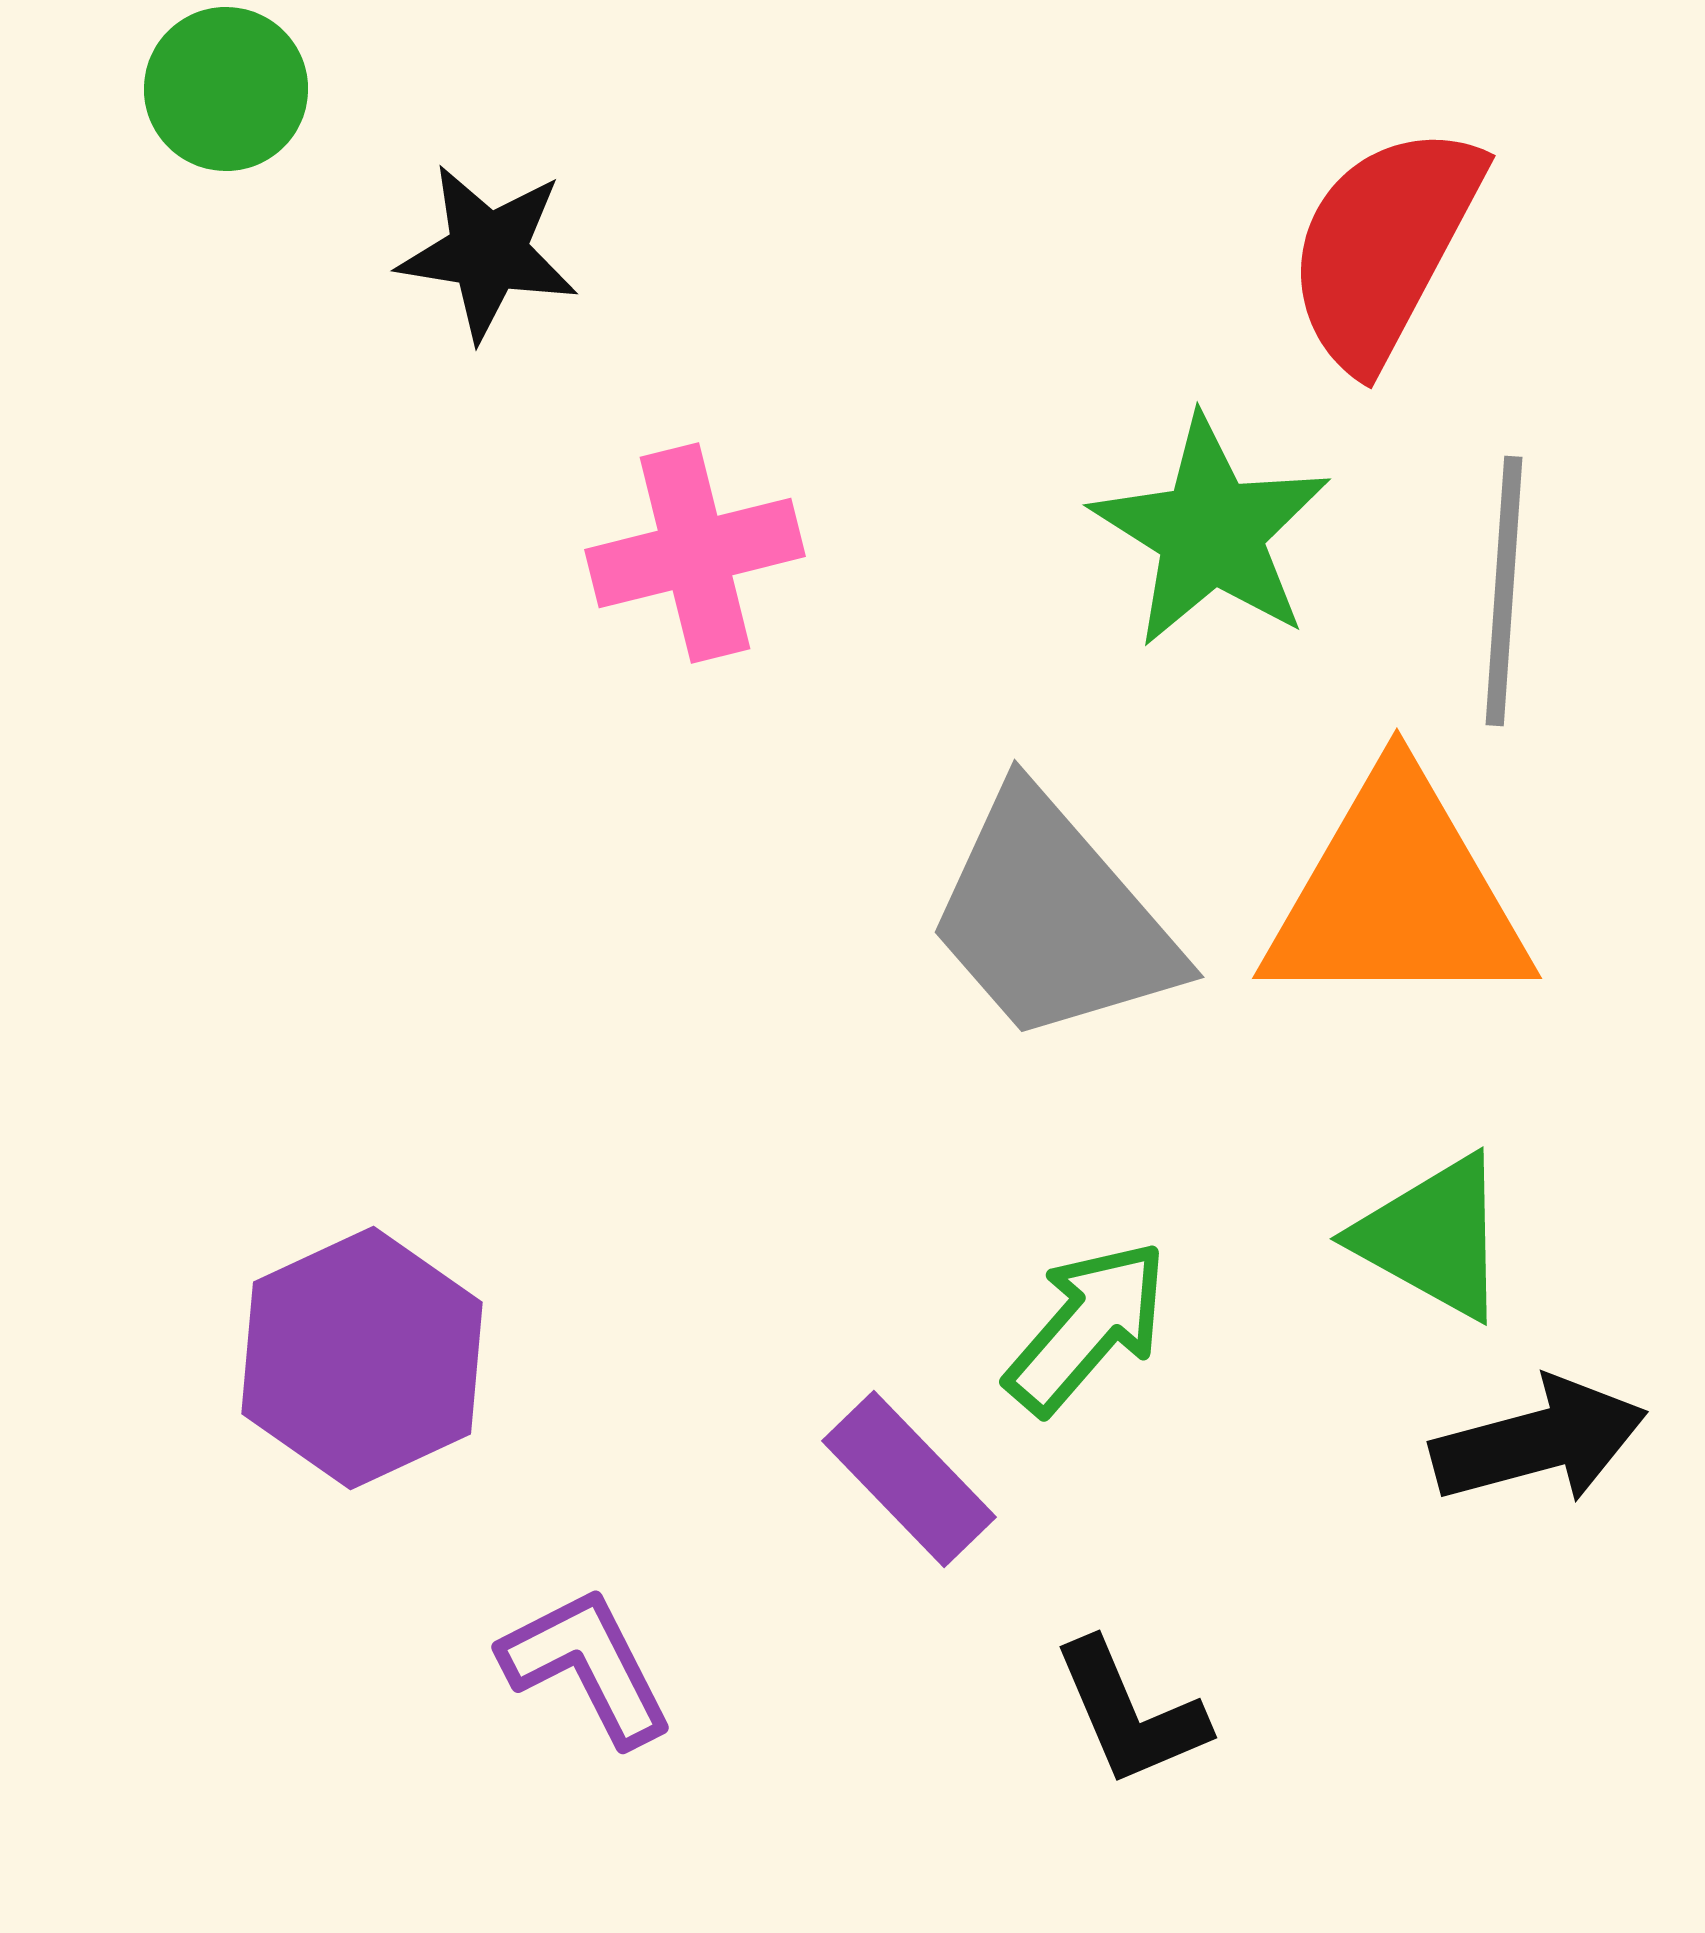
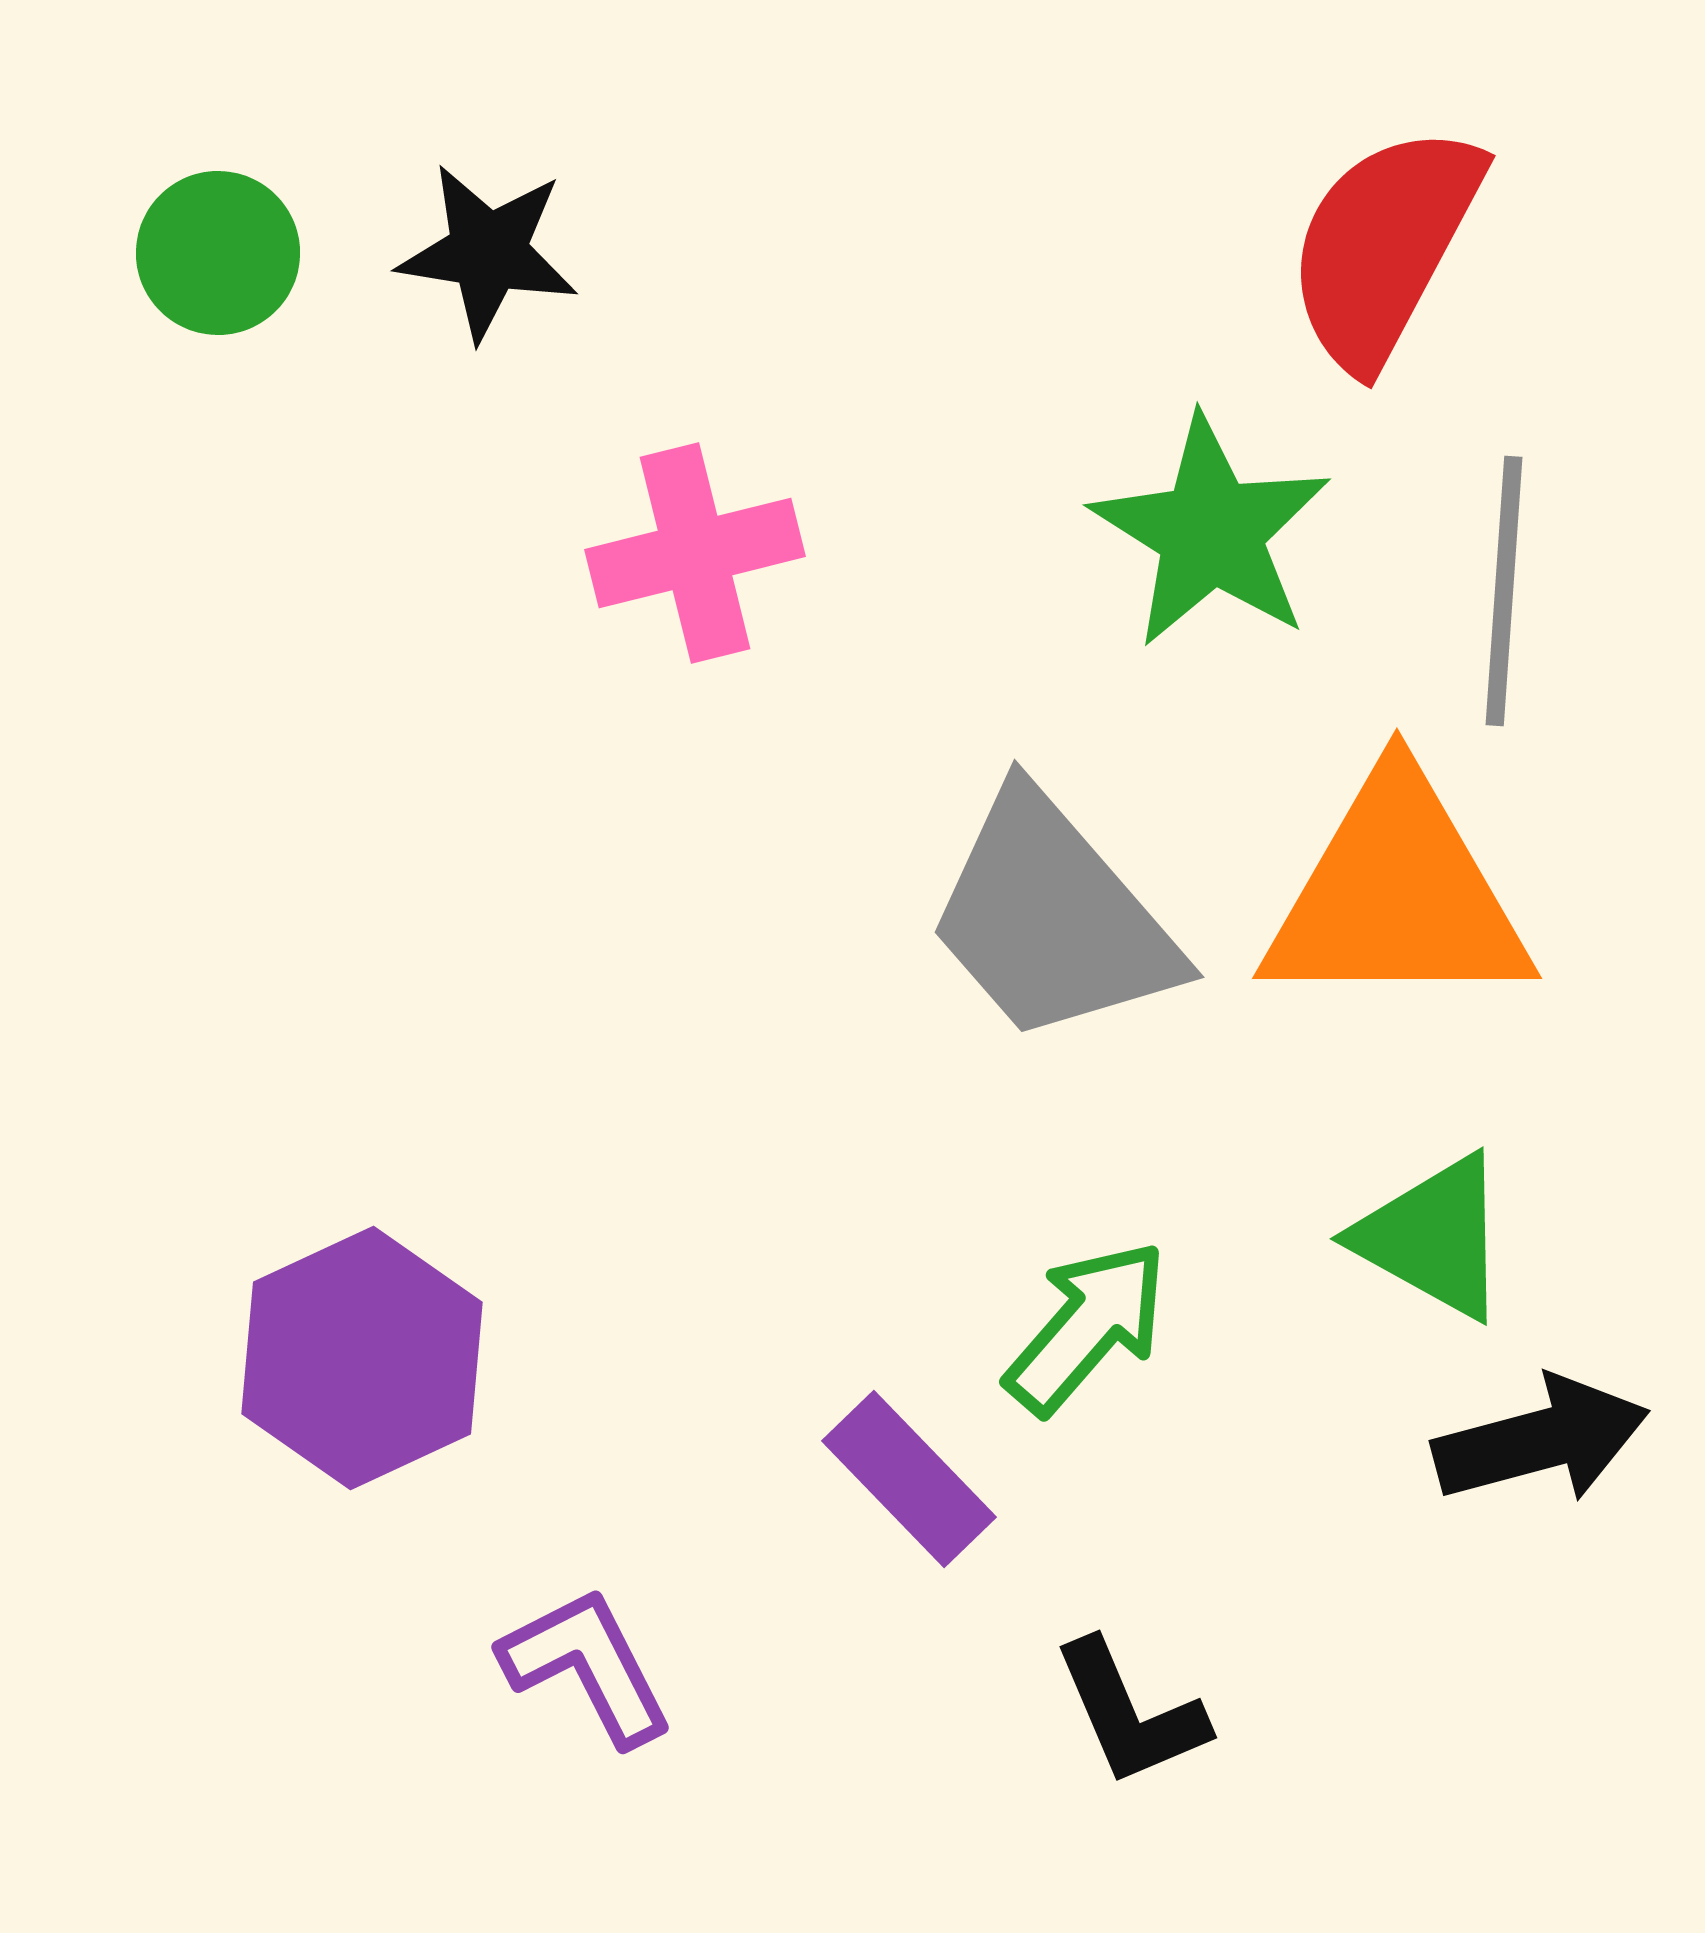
green circle: moved 8 px left, 164 px down
black arrow: moved 2 px right, 1 px up
